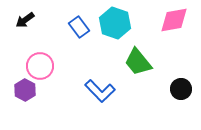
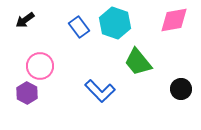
purple hexagon: moved 2 px right, 3 px down
